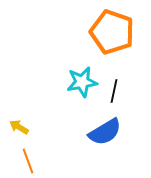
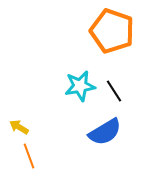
orange pentagon: moved 1 px up
cyan star: moved 2 px left, 4 px down
black line: rotated 45 degrees counterclockwise
orange line: moved 1 px right, 5 px up
